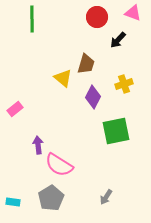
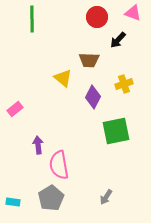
brown trapezoid: moved 3 px right, 4 px up; rotated 75 degrees clockwise
pink semicircle: rotated 48 degrees clockwise
